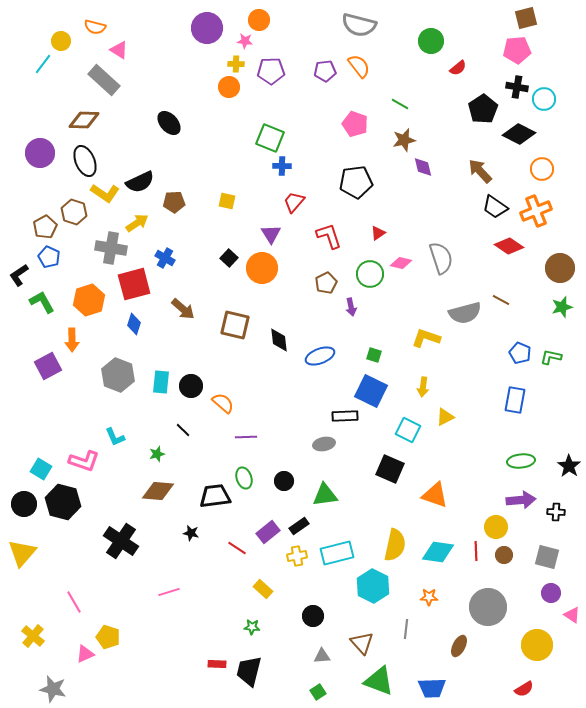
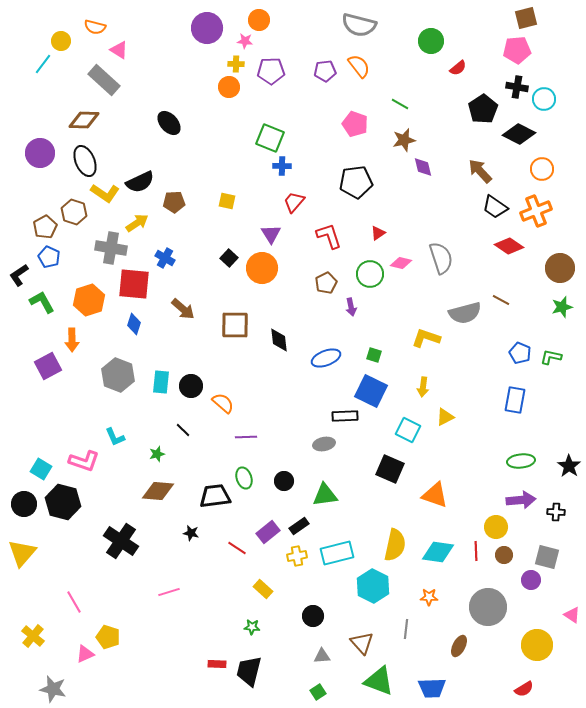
red square at (134, 284): rotated 20 degrees clockwise
brown square at (235, 325): rotated 12 degrees counterclockwise
blue ellipse at (320, 356): moved 6 px right, 2 px down
purple circle at (551, 593): moved 20 px left, 13 px up
